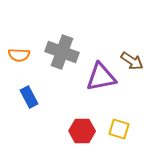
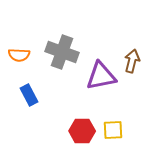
brown arrow: rotated 110 degrees counterclockwise
purple triangle: moved 1 px up
blue rectangle: moved 2 px up
yellow square: moved 6 px left, 1 px down; rotated 20 degrees counterclockwise
